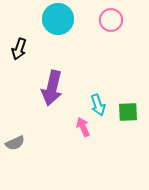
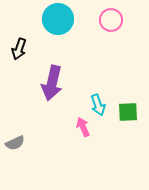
purple arrow: moved 5 px up
